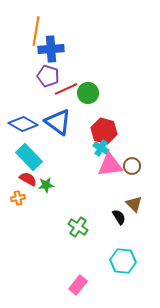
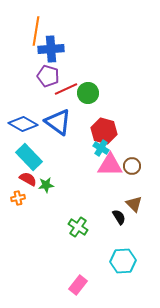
pink triangle: rotated 8 degrees clockwise
cyan hexagon: rotated 10 degrees counterclockwise
